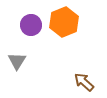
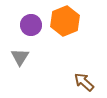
orange hexagon: moved 1 px right, 1 px up
gray triangle: moved 3 px right, 4 px up
